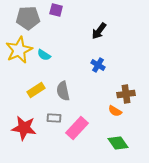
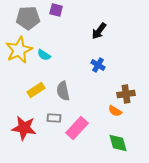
green diamond: rotated 20 degrees clockwise
